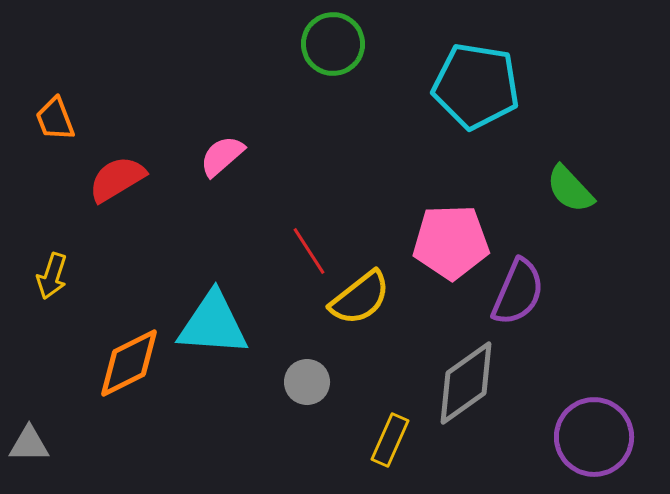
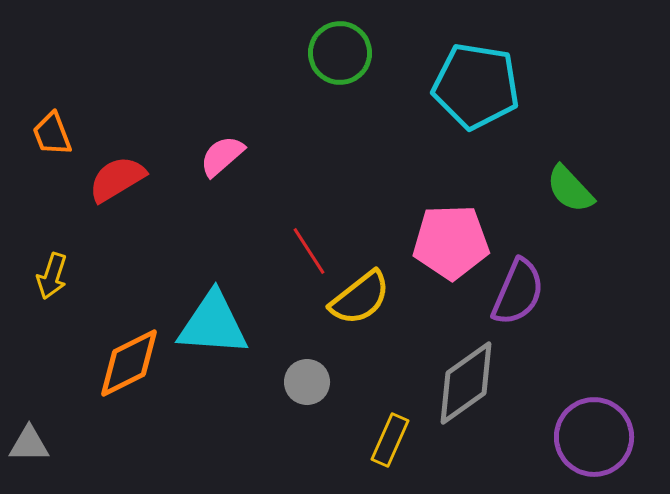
green circle: moved 7 px right, 9 px down
orange trapezoid: moved 3 px left, 15 px down
